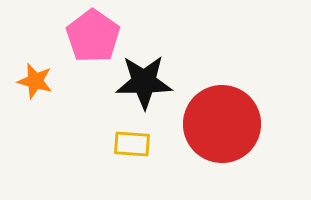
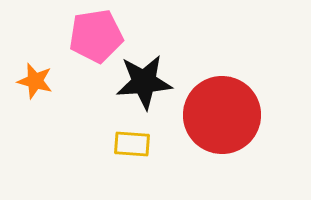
pink pentagon: moved 3 px right; rotated 28 degrees clockwise
black star: rotated 4 degrees counterclockwise
red circle: moved 9 px up
